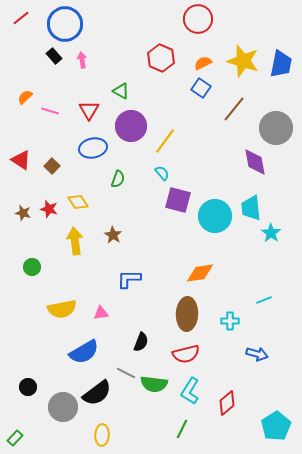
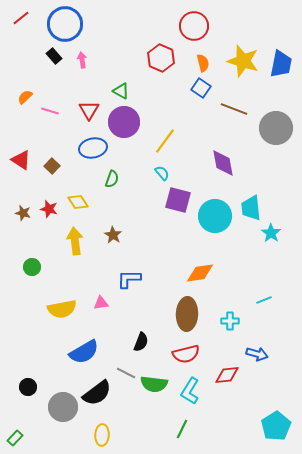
red circle at (198, 19): moved 4 px left, 7 px down
orange semicircle at (203, 63): rotated 102 degrees clockwise
brown line at (234, 109): rotated 72 degrees clockwise
purple circle at (131, 126): moved 7 px left, 4 px up
purple diamond at (255, 162): moved 32 px left, 1 px down
green semicircle at (118, 179): moved 6 px left
pink triangle at (101, 313): moved 10 px up
red diamond at (227, 403): moved 28 px up; rotated 35 degrees clockwise
